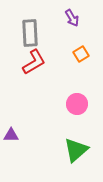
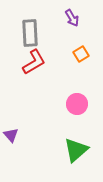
purple triangle: rotated 49 degrees clockwise
